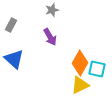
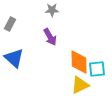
gray star: rotated 16 degrees clockwise
gray rectangle: moved 1 px left, 1 px up
blue triangle: moved 1 px up
orange diamond: moved 1 px left, 1 px up; rotated 30 degrees counterclockwise
cyan square: rotated 18 degrees counterclockwise
